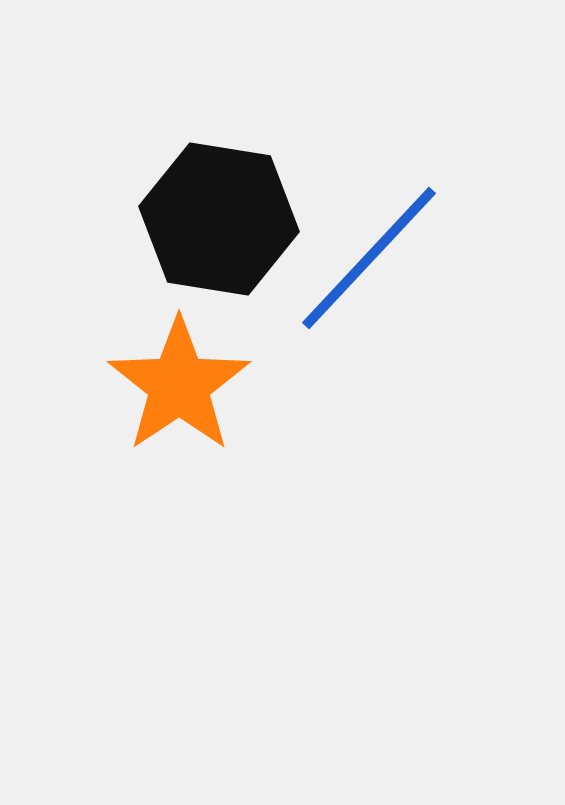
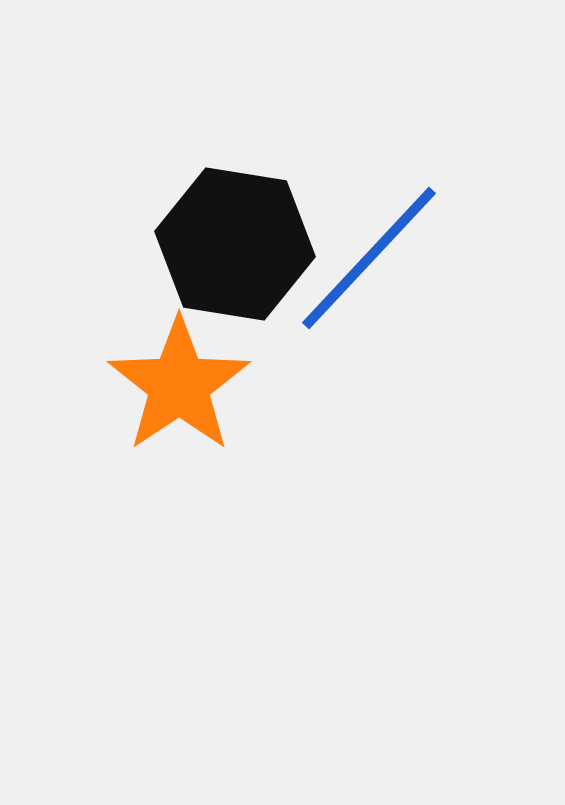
black hexagon: moved 16 px right, 25 px down
